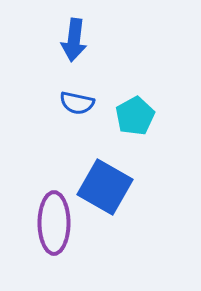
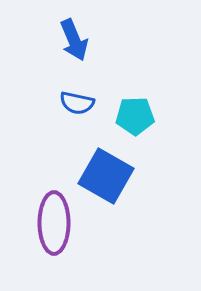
blue arrow: rotated 30 degrees counterclockwise
cyan pentagon: rotated 27 degrees clockwise
blue square: moved 1 px right, 11 px up
